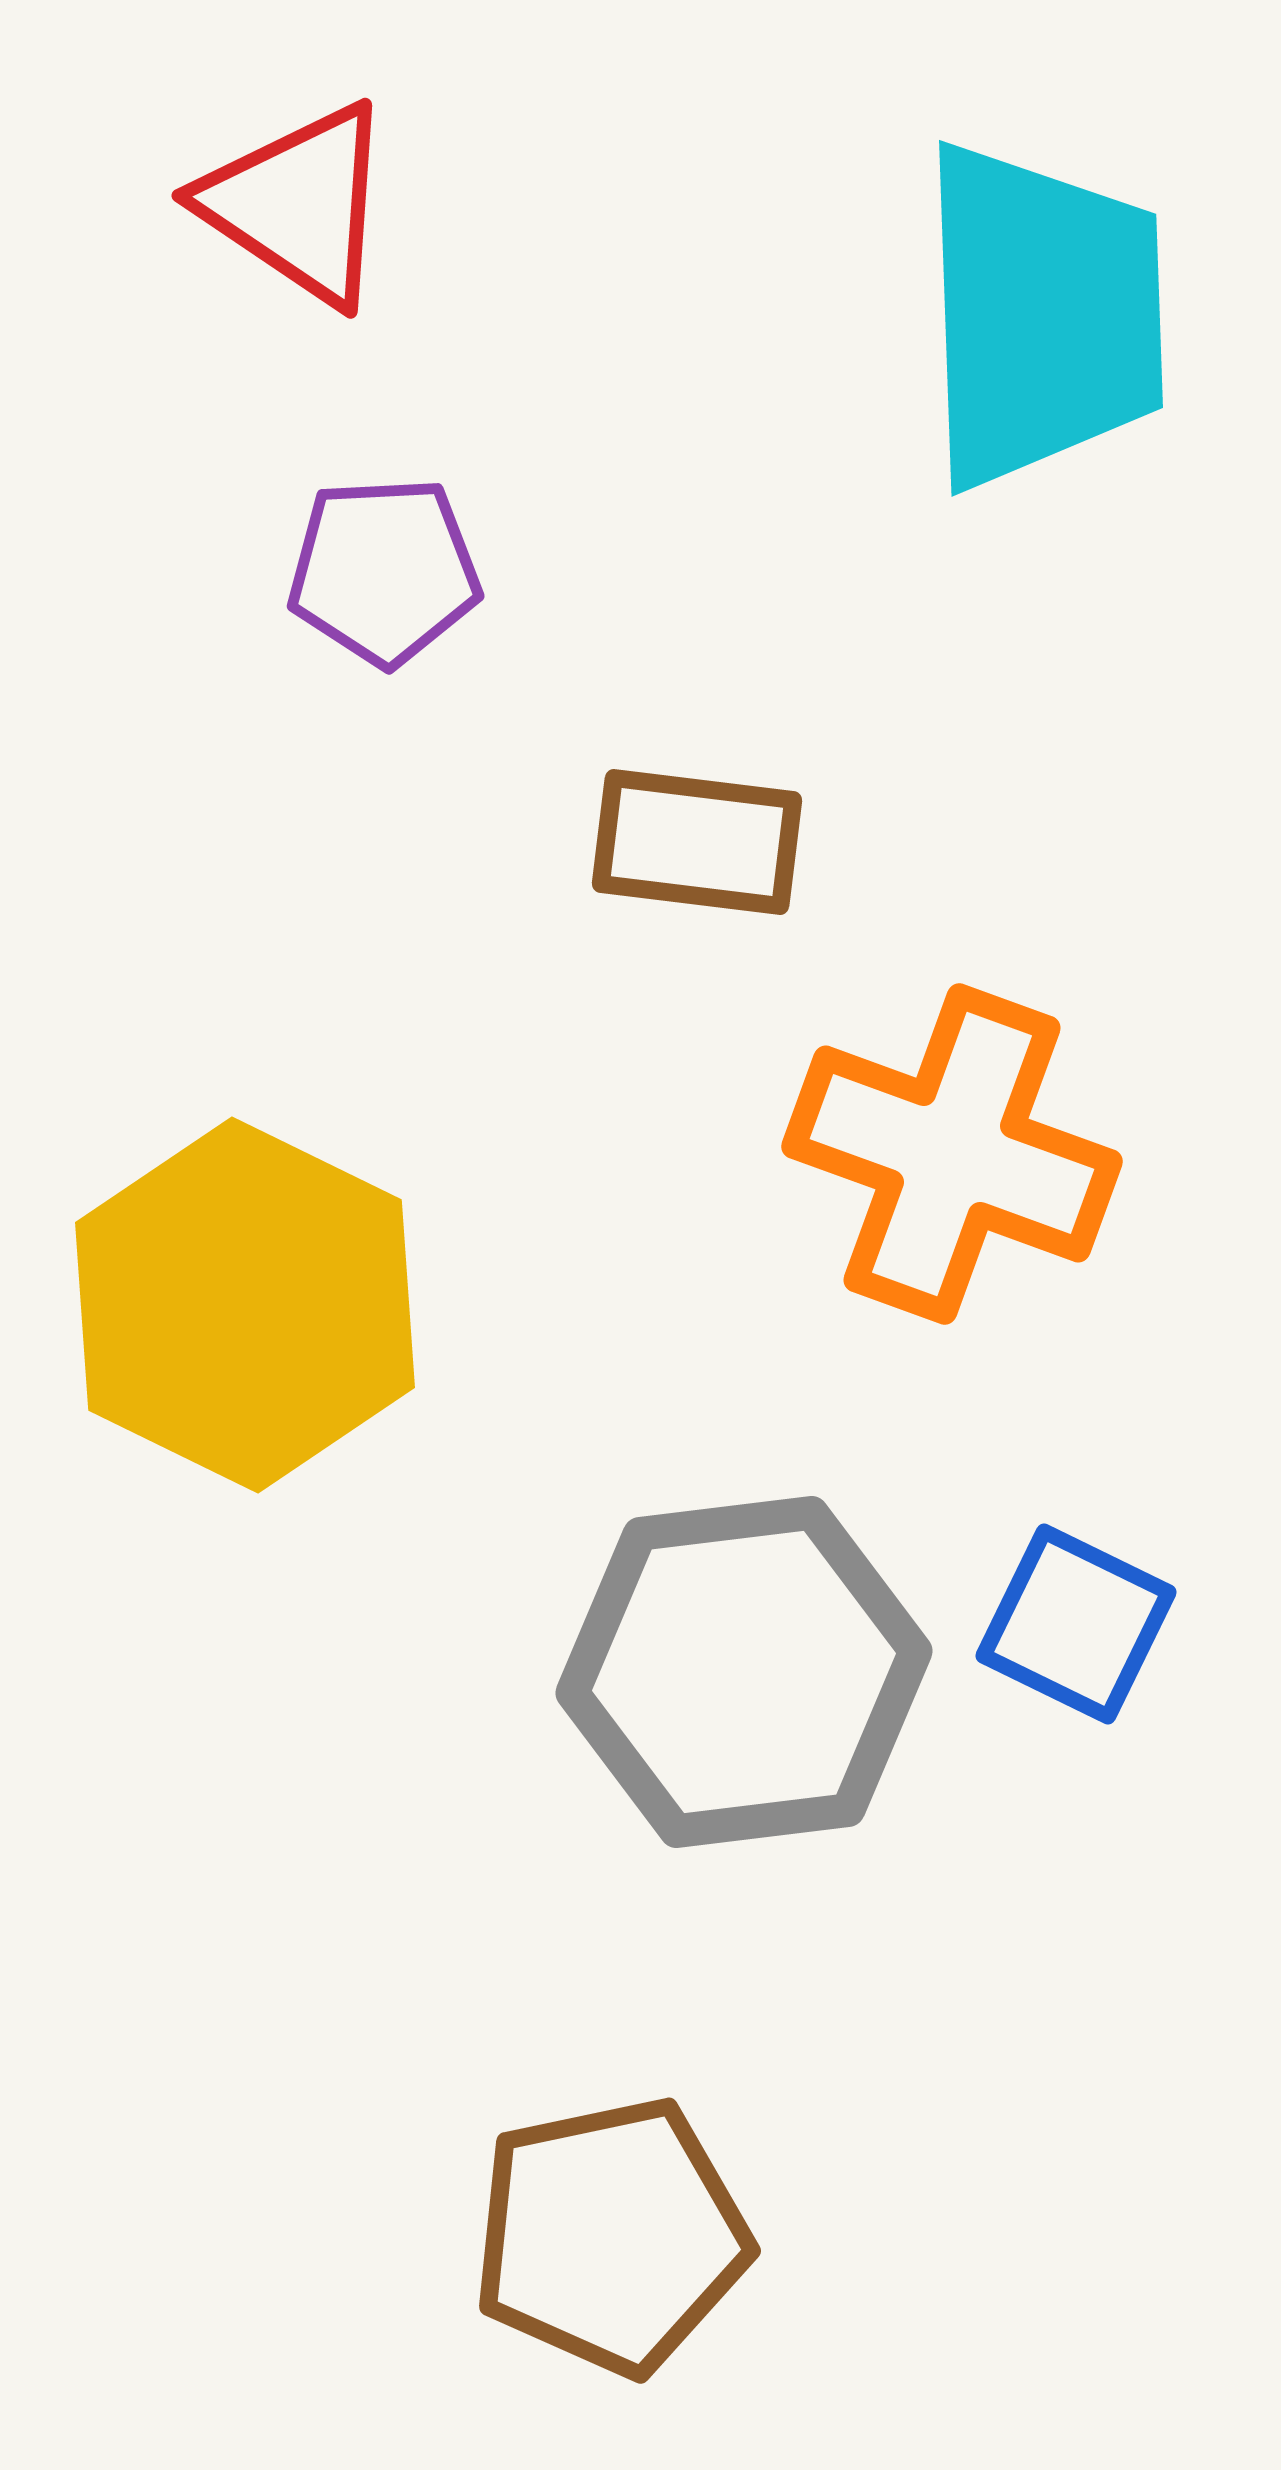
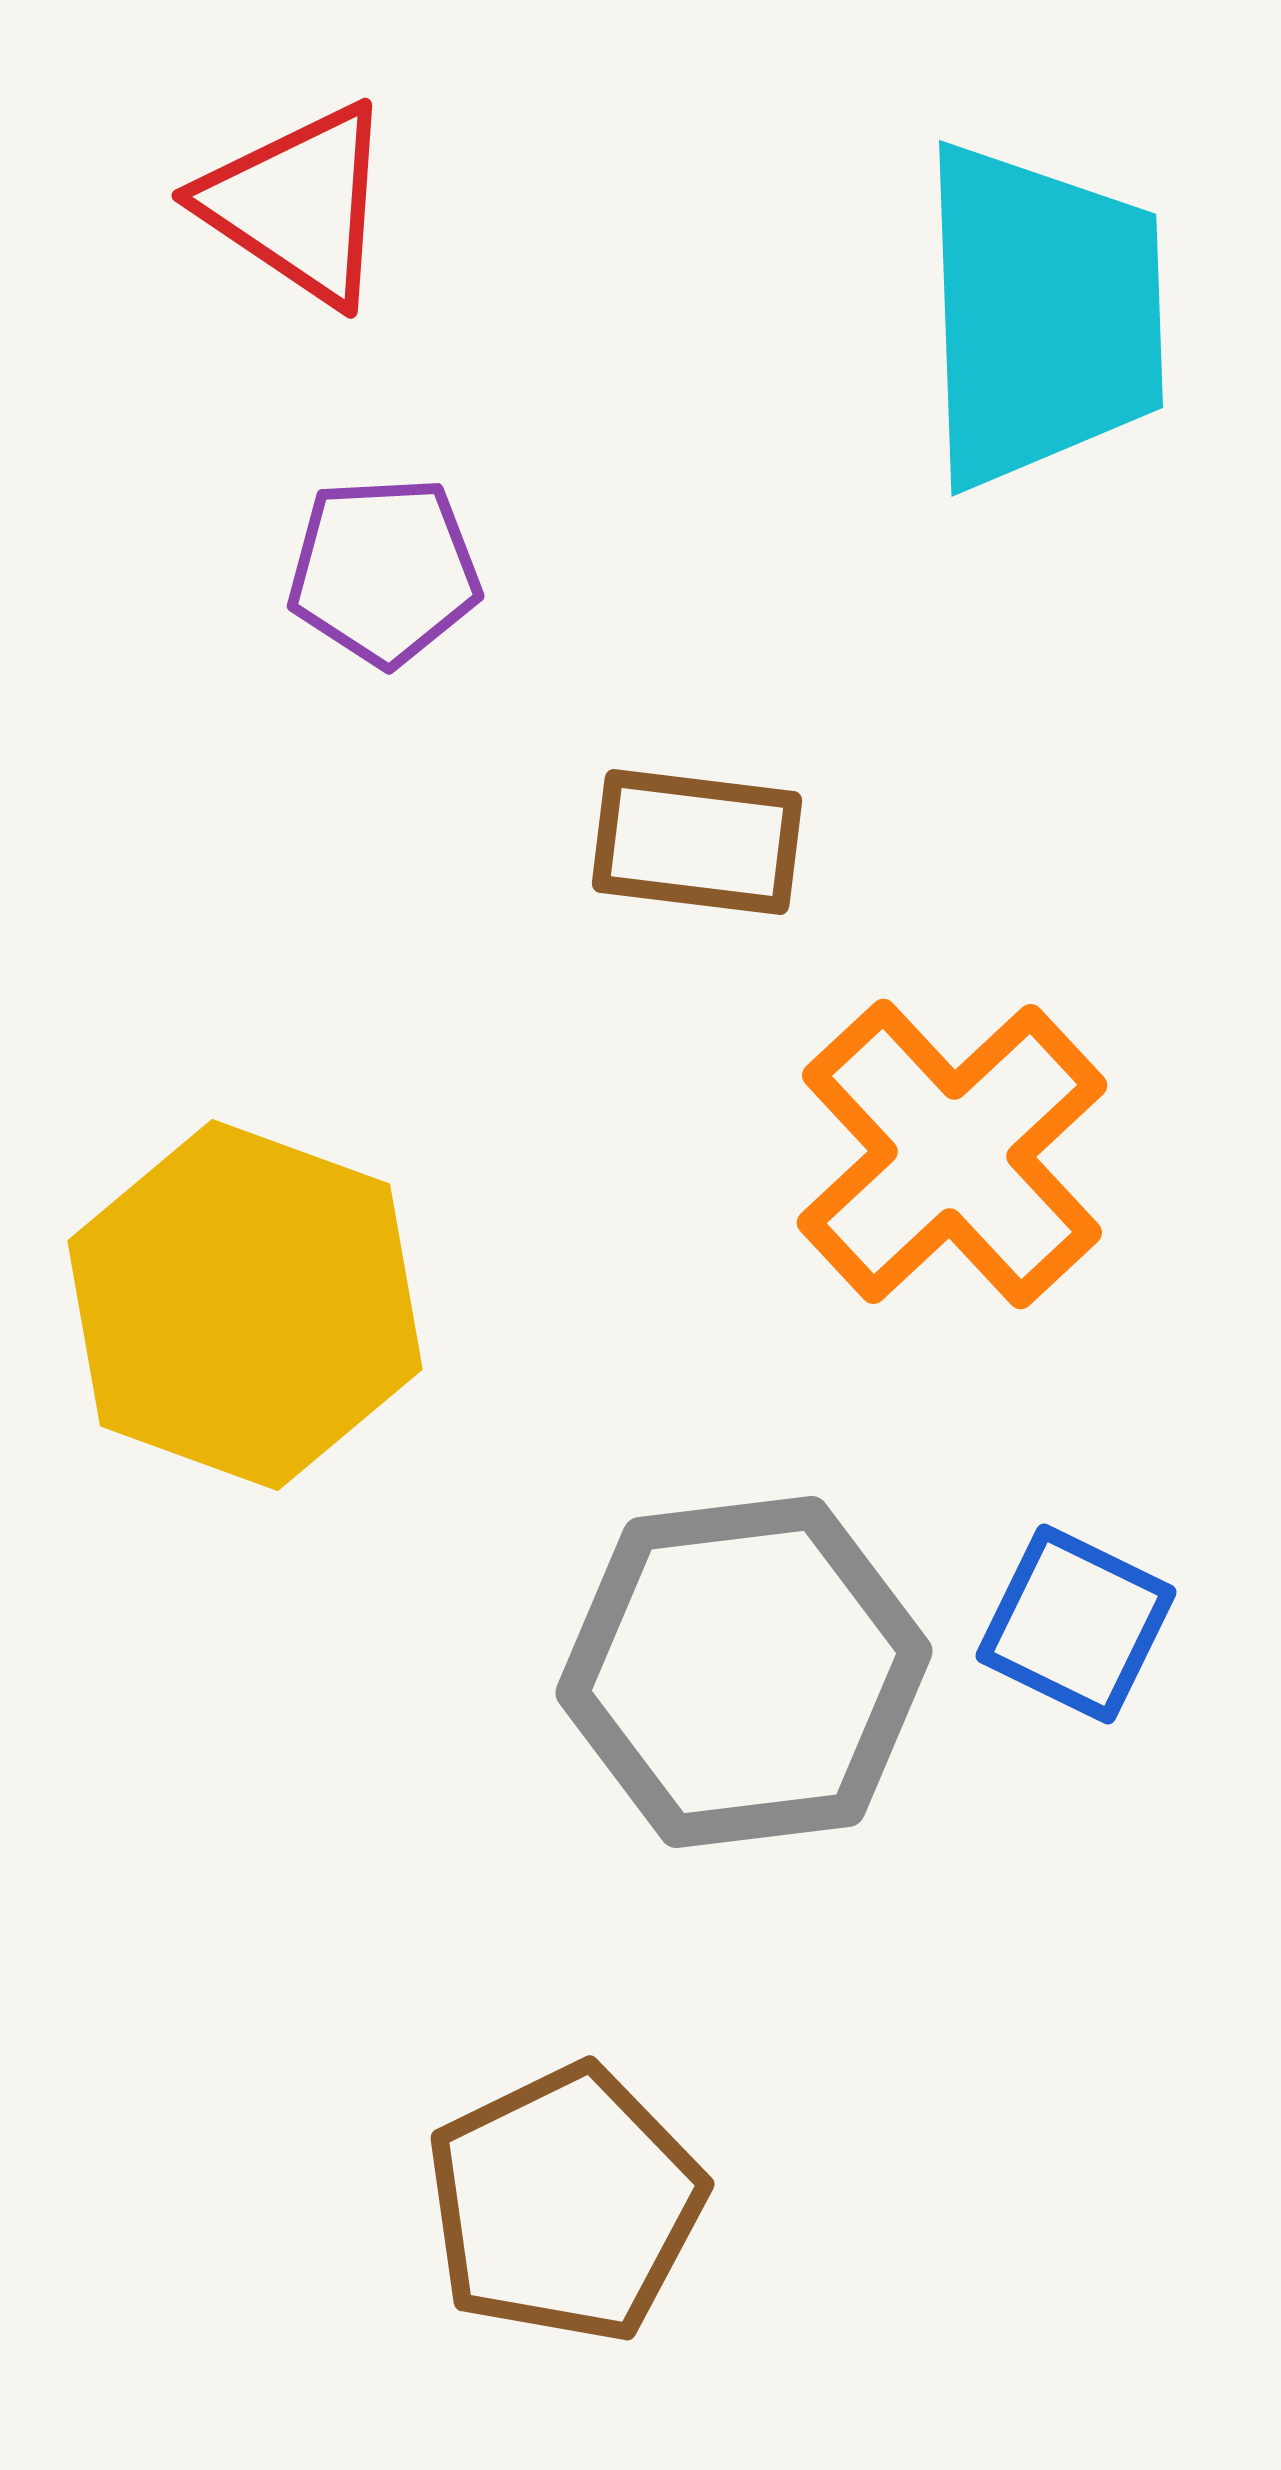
orange cross: rotated 27 degrees clockwise
yellow hexagon: rotated 6 degrees counterclockwise
brown pentagon: moved 46 px left, 32 px up; rotated 14 degrees counterclockwise
